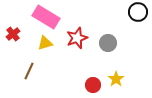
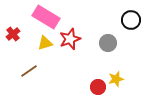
black circle: moved 7 px left, 8 px down
red star: moved 7 px left, 1 px down
brown line: rotated 30 degrees clockwise
yellow star: rotated 21 degrees clockwise
red circle: moved 5 px right, 2 px down
